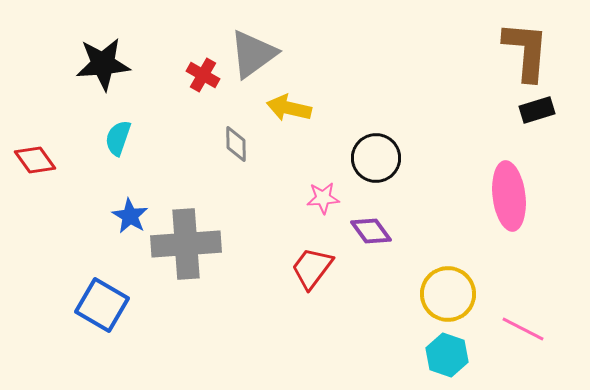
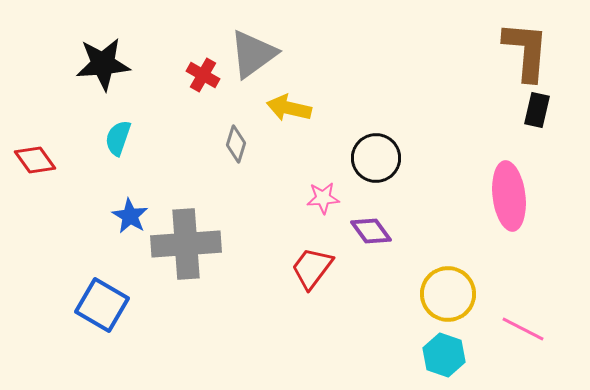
black rectangle: rotated 60 degrees counterclockwise
gray diamond: rotated 18 degrees clockwise
cyan hexagon: moved 3 px left
